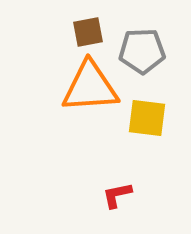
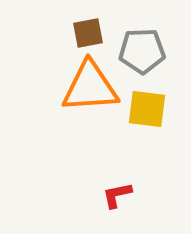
brown square: moved 1 px down
yellow square: moved 9 px up
